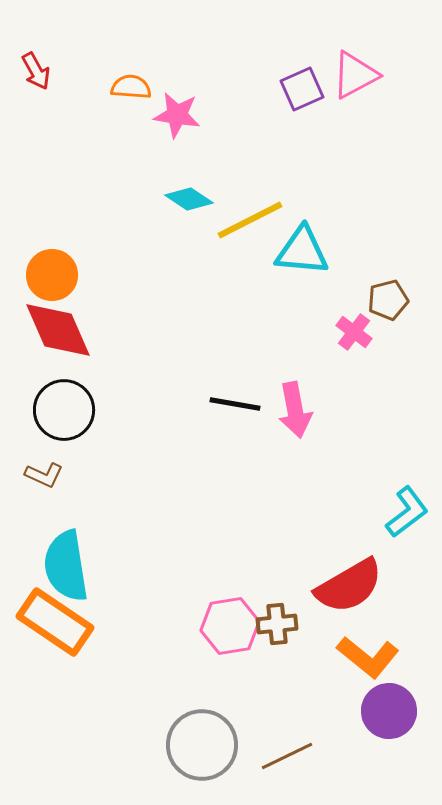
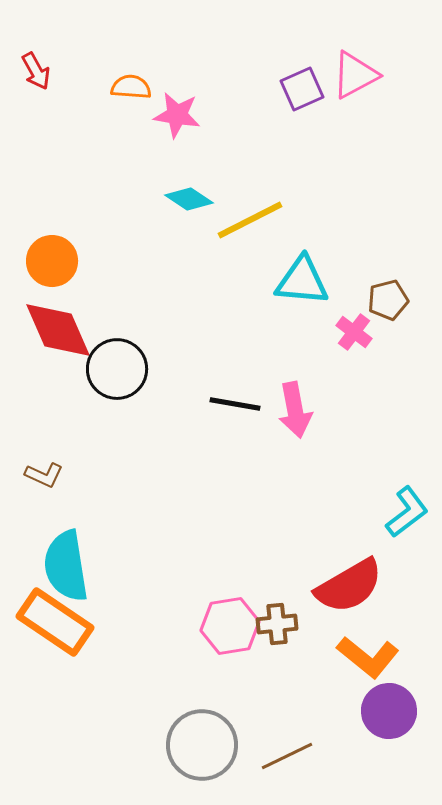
cyan triangle: moved 30 px down
orange circle: moved 14 px up
black circle: moved 53 px right, 41 px up
